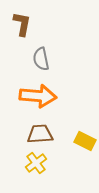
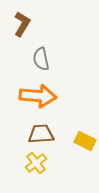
brown L-shape: rotated 20 degrees clockwise
brown trapezoid: moved 1 px right
